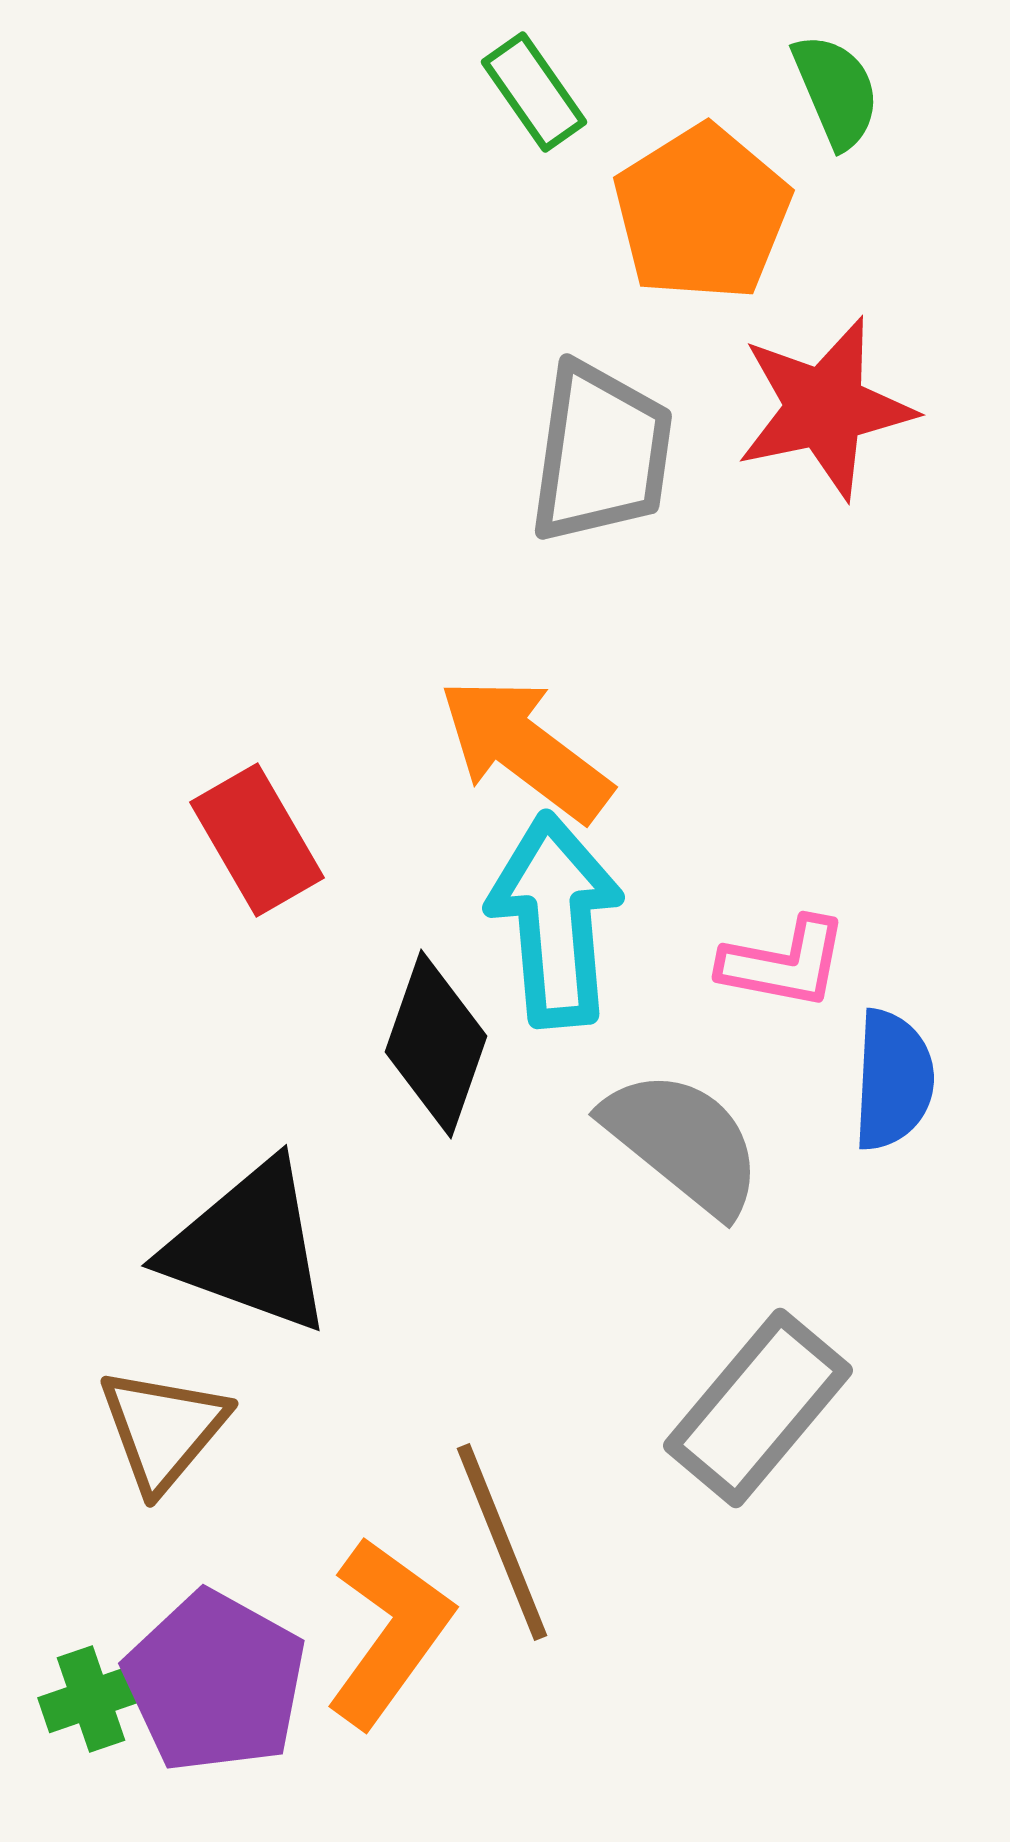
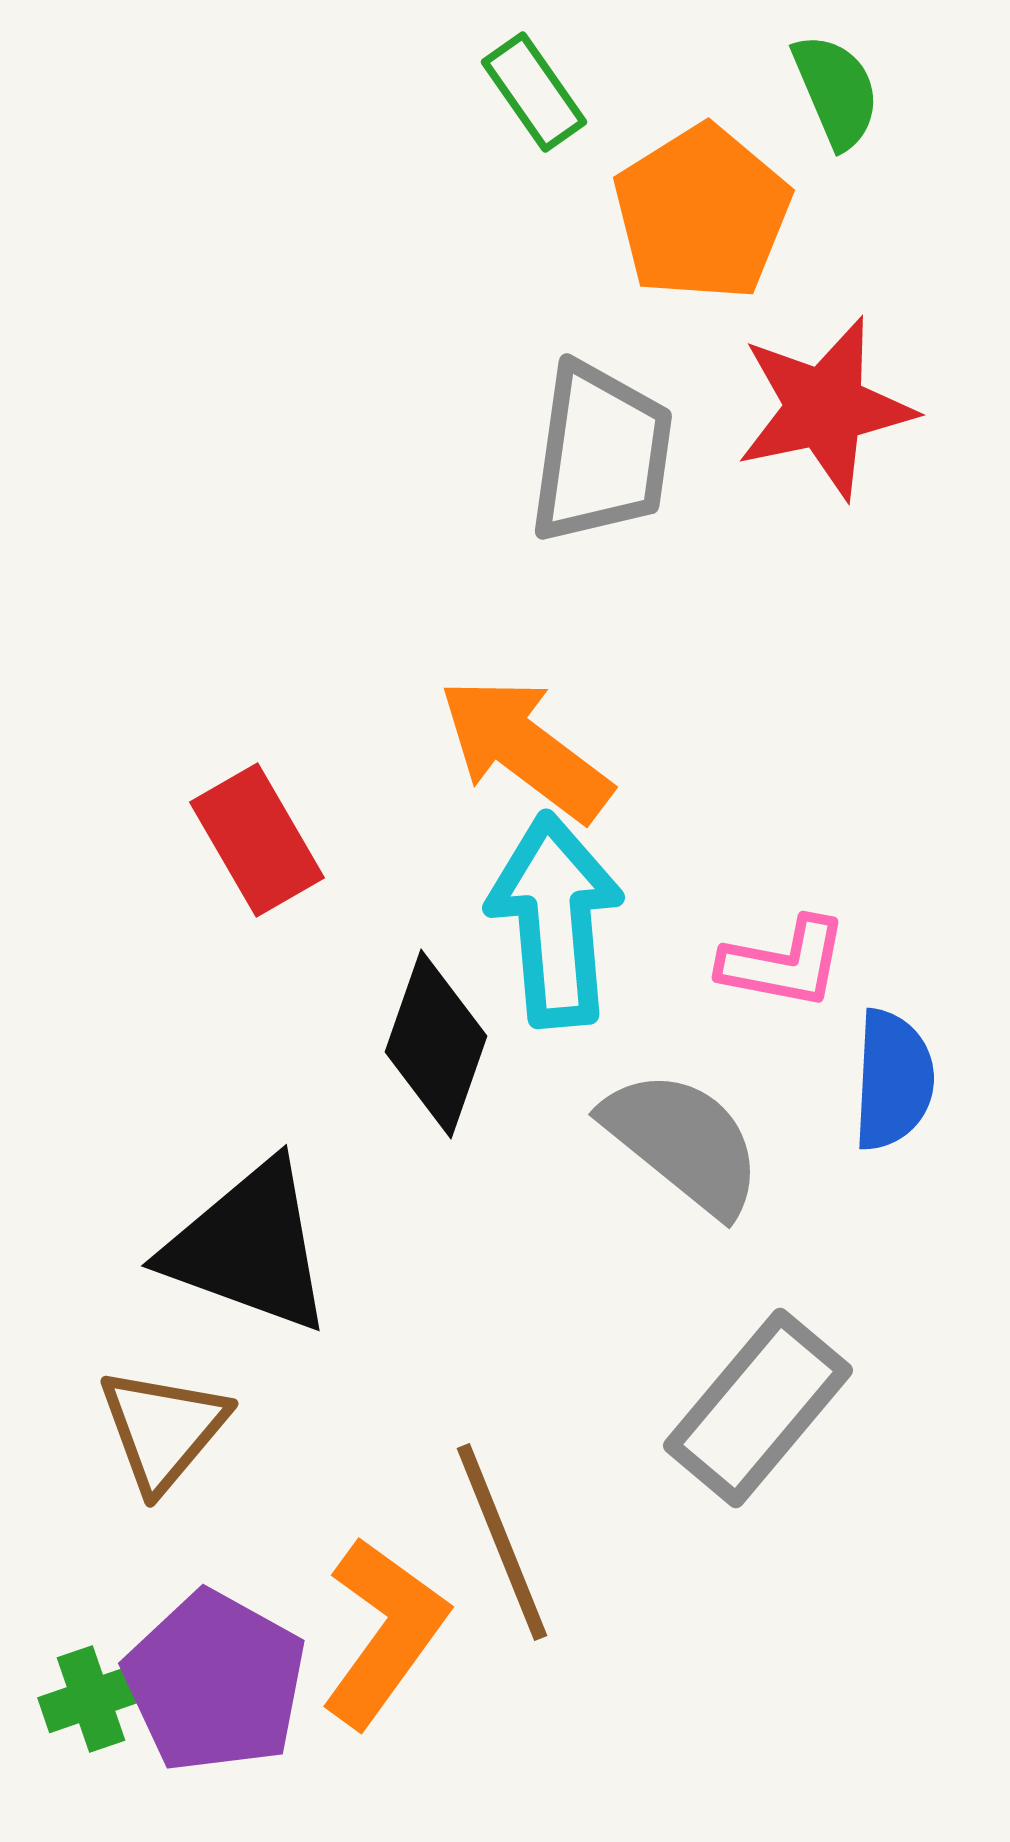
orange L-shape: moved 5 px left
